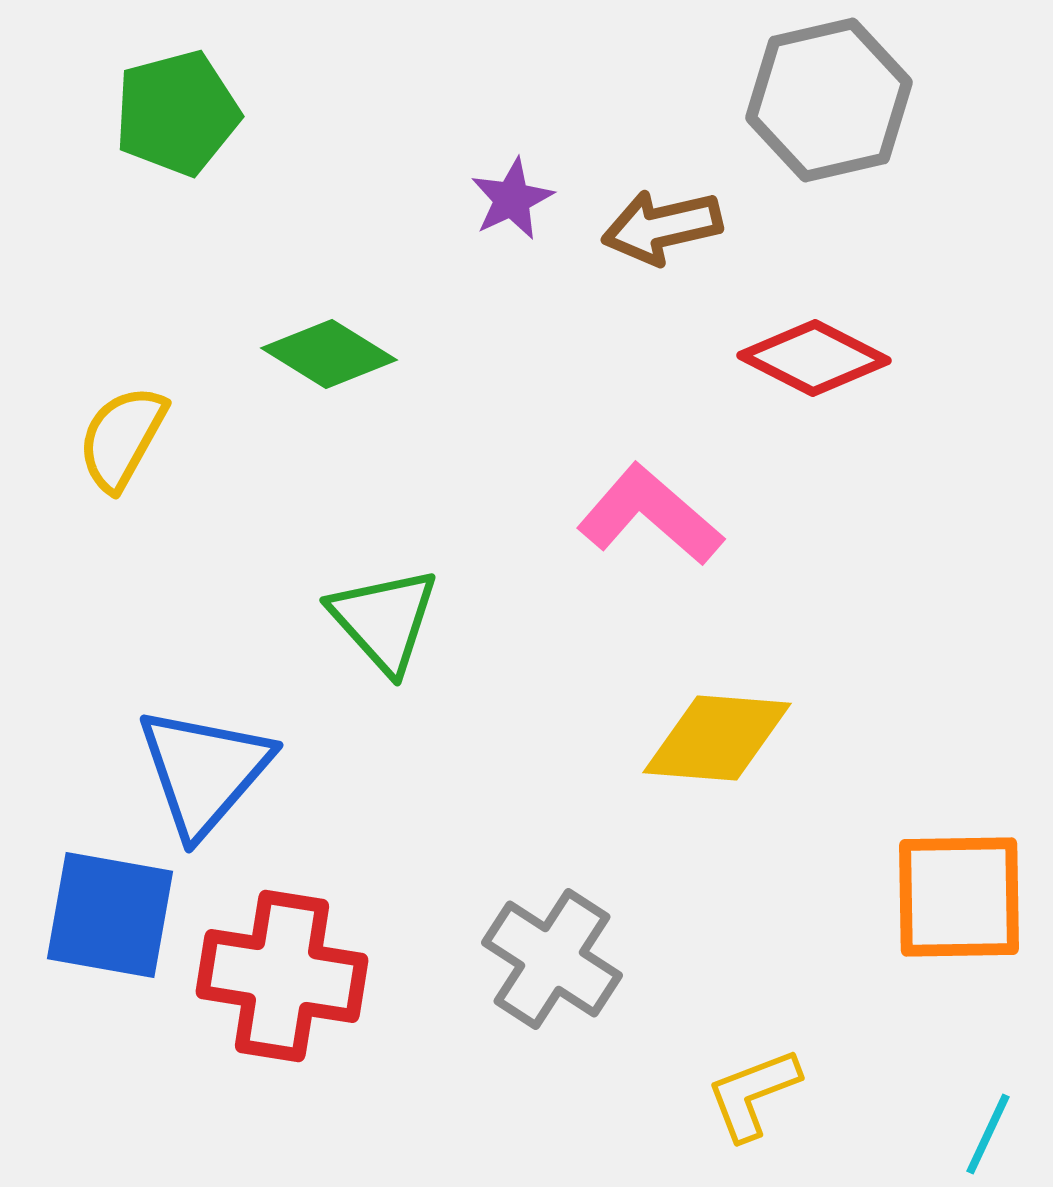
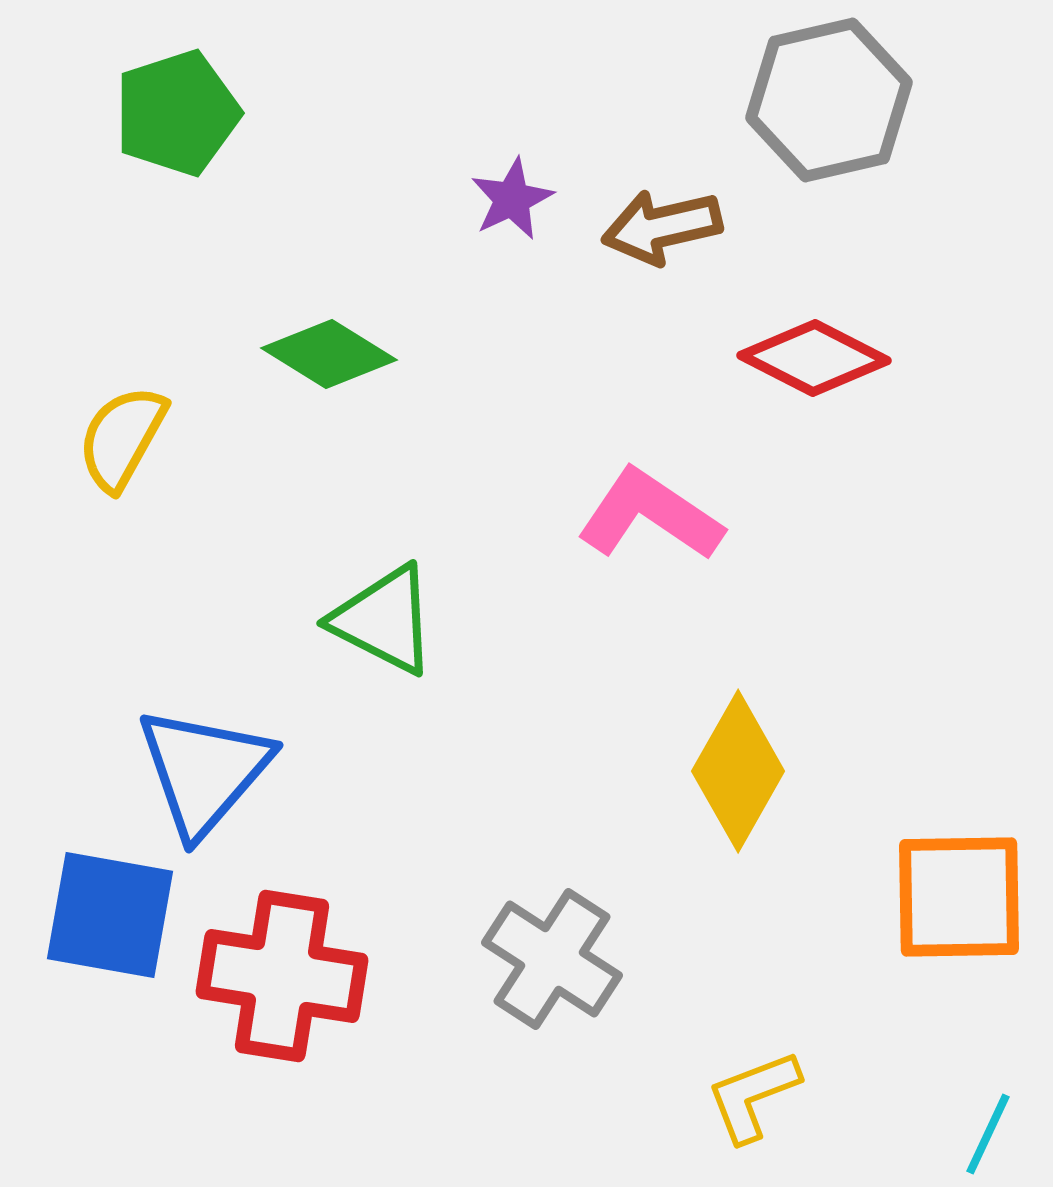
green pentagon: rotated 3 degrees counterclockwise
pink L-shape: rotated 7 degrees counterclockwise
green triangle: rotated 21 degrees counterclockwise
yellow diamond: moved 21 px right, 33 px down; rotated 65 degrees counterclockwise
yellow L-shape: moved 2 px down
